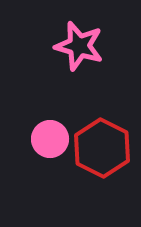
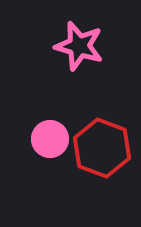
red hexagon: rotated 6 degrees counterclockwise
